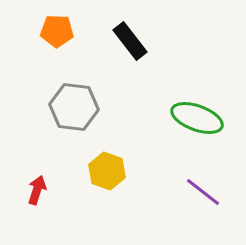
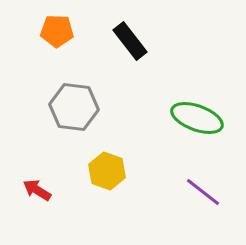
red arrow: rotated 76 degrees counterclockwise
